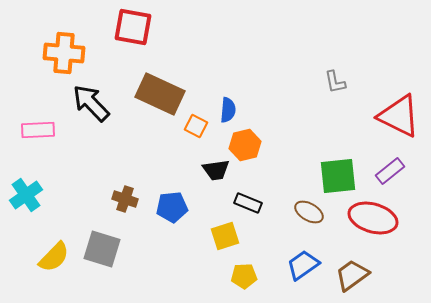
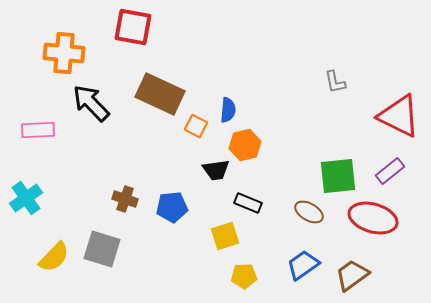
cyan cross: moved 3 px down
